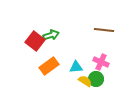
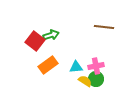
brown line: moved 3 px up
pink cross: moved 5 px left, 4 px down; rotated 35 degrees counterclockwise
orange rectangle: moved 1 px left, 1 px up
